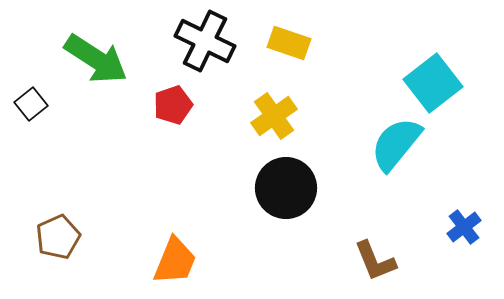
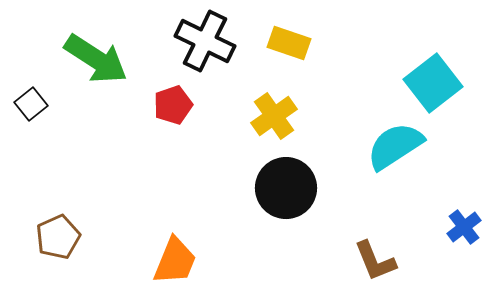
cyan semicircle: moved 1 px left, 2 px down; rotated 18 degrees clockwise
